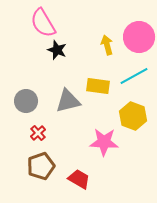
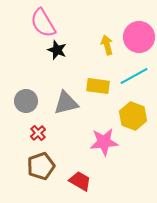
gray triangle: moved 2 px left, 2 px down
pink star: rotated 8 degrees counterclockwise
red trapezoid: moved 1 px right, 2 px down
